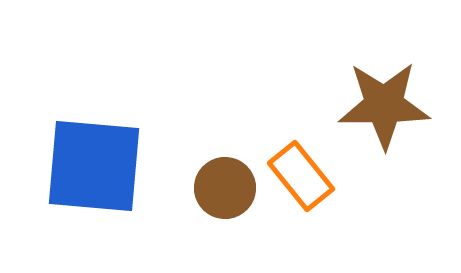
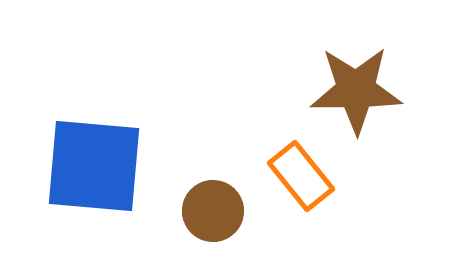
brown star: moved 28 px left, 15 px up
brown circle: moved 12 px left, 23 px down
